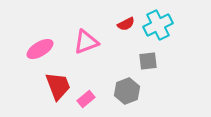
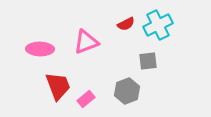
pink ellipse: rotated 32 degrees clockwise
